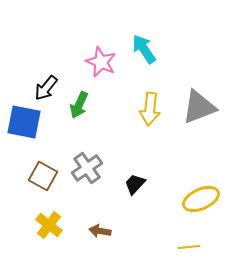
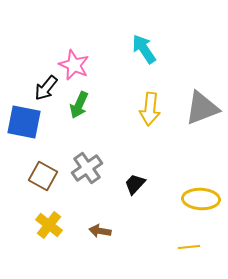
pink star: moved 27 px left, 3 px down
gray triangle: moved 3 px right, 1 px down
yellow ellipse: rotated 27 degrees clockwise
